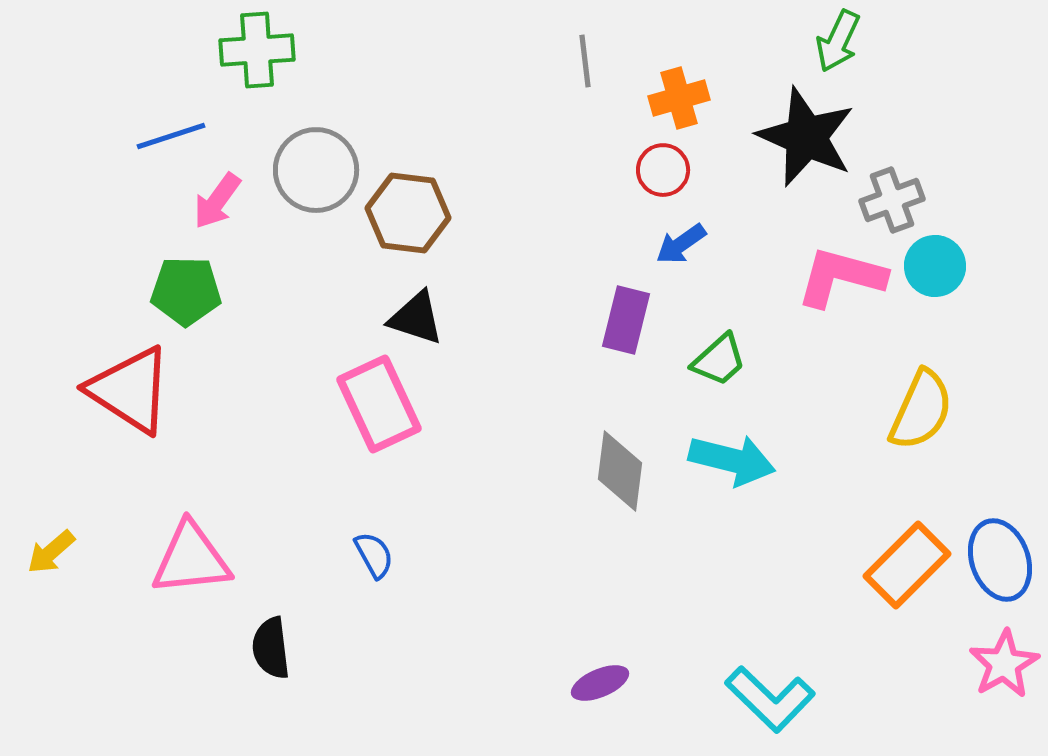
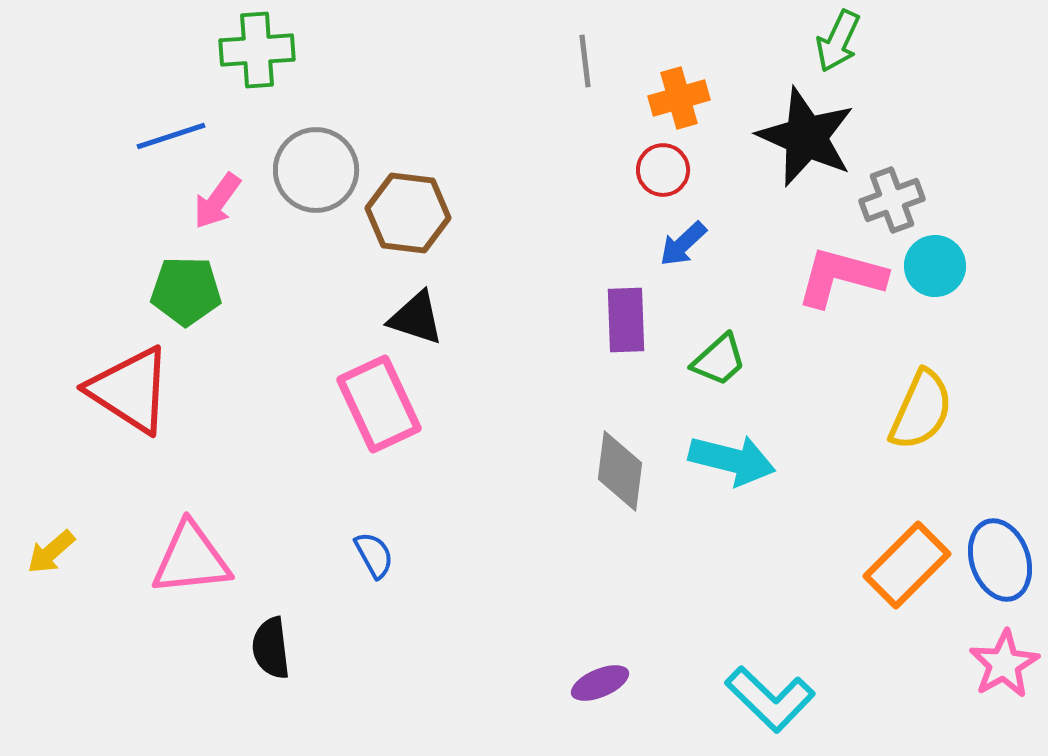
blue arrow: moved 2 px right; rotated 8 degrees counterclockwise
purple rectangle: rotated 16 degrees counterclockwise
